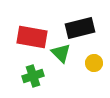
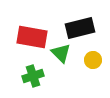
yellow circle: moved 1 px left, 3 px up
